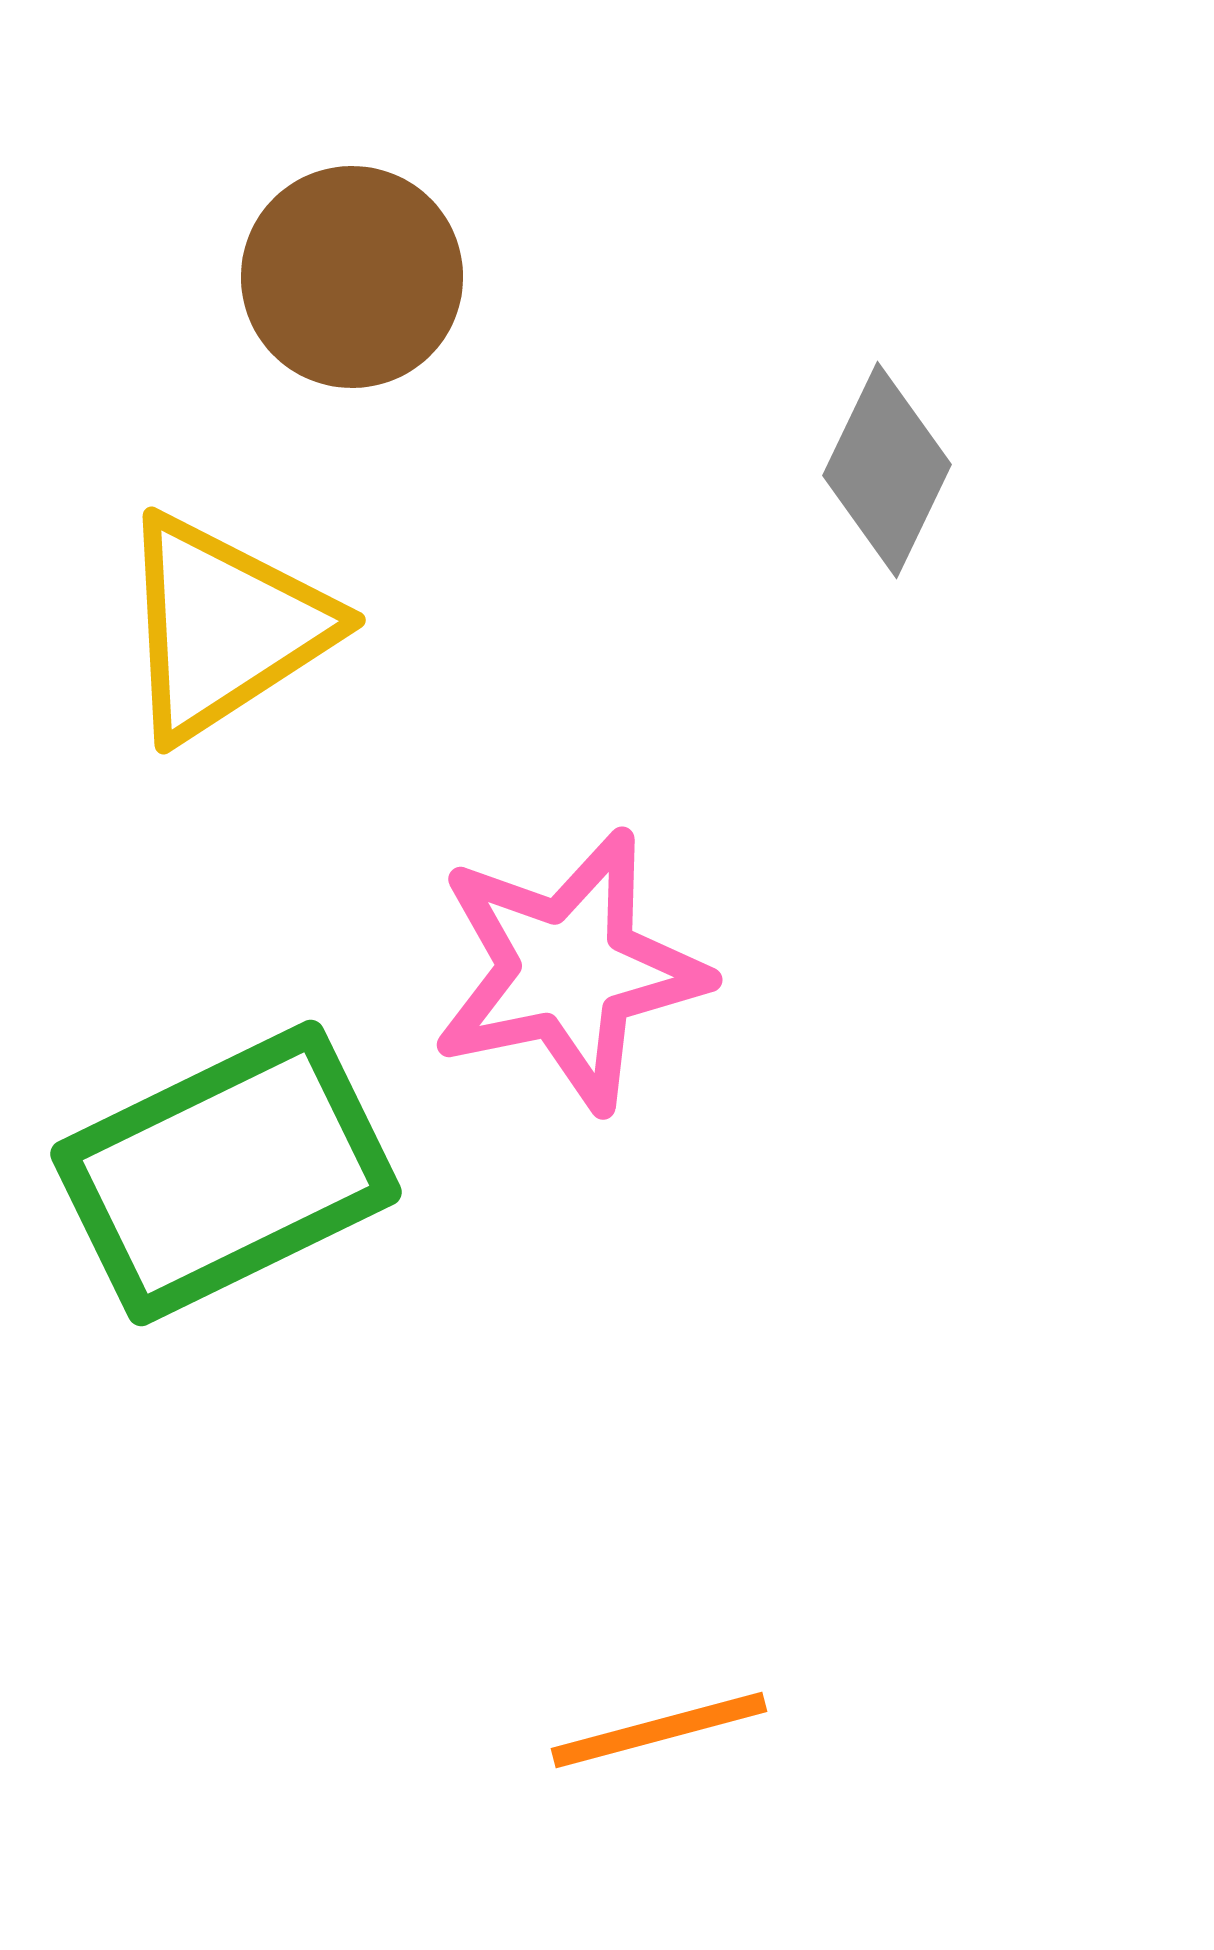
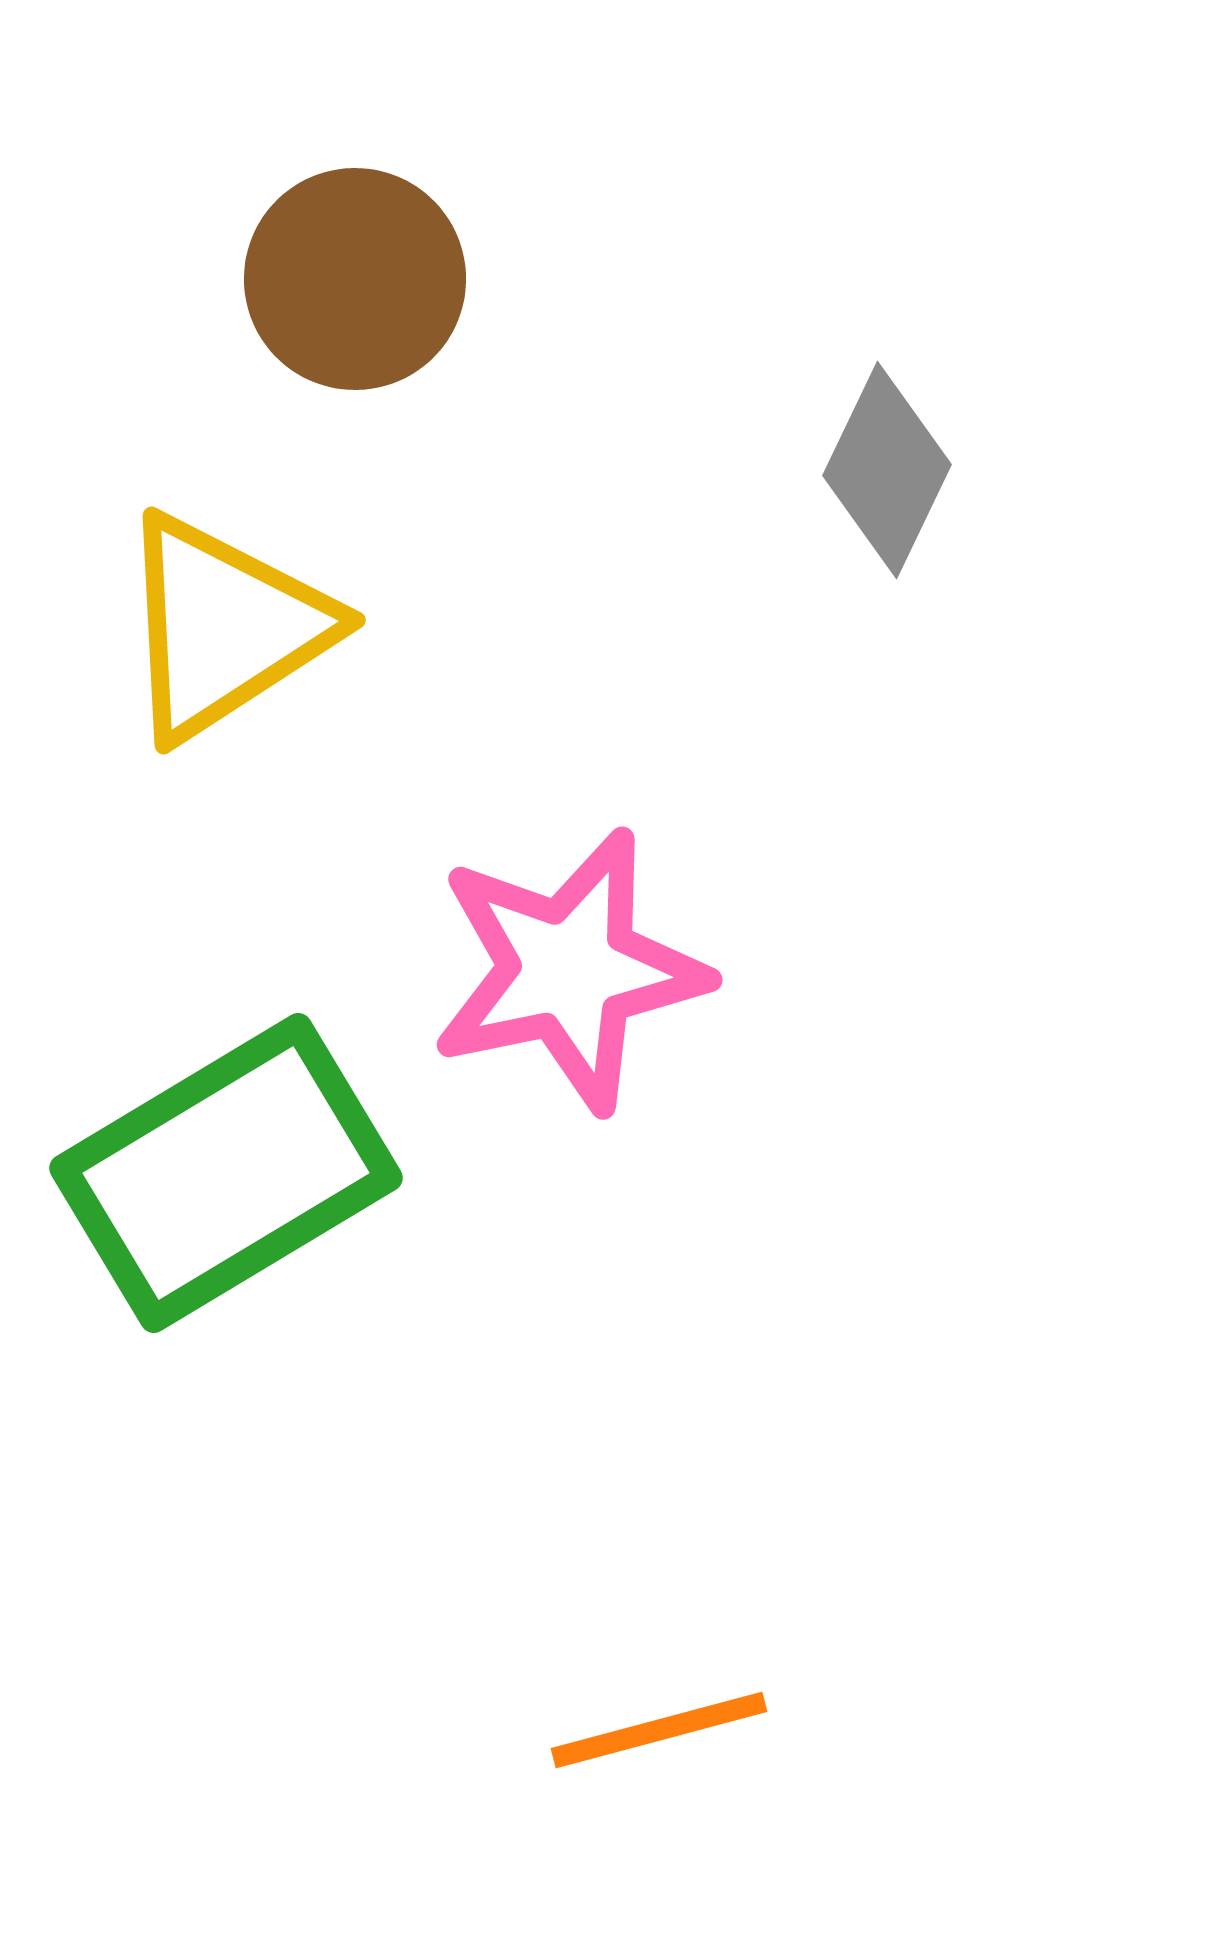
brown circle: moved 3 px right, 2 px down
green rectangle: rotated 5 degrees counterclockwise
